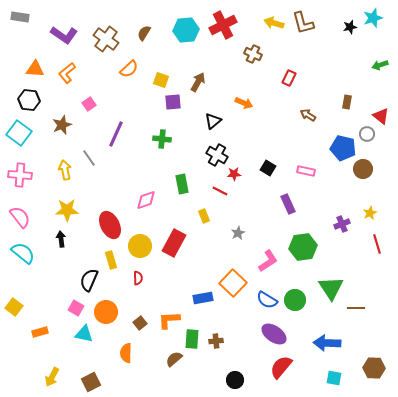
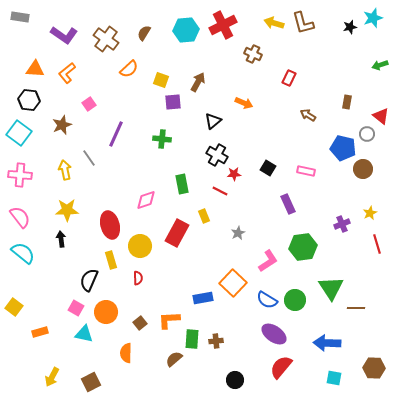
red ellipse at (110, 225): rotated 12 degrees clockwise
red rectangle at (174, 243): moved 3 px right, 10 px up
